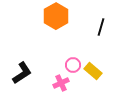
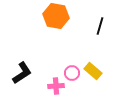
orange hexagon: rotated 20 degrees counterclockwise
black line: moved 1 px left, 1 px up
pink circle: moved 1 px left, 8 px down
pink cross: moved 5 px left, 3 px down; rotated 21 degrees clockwise
